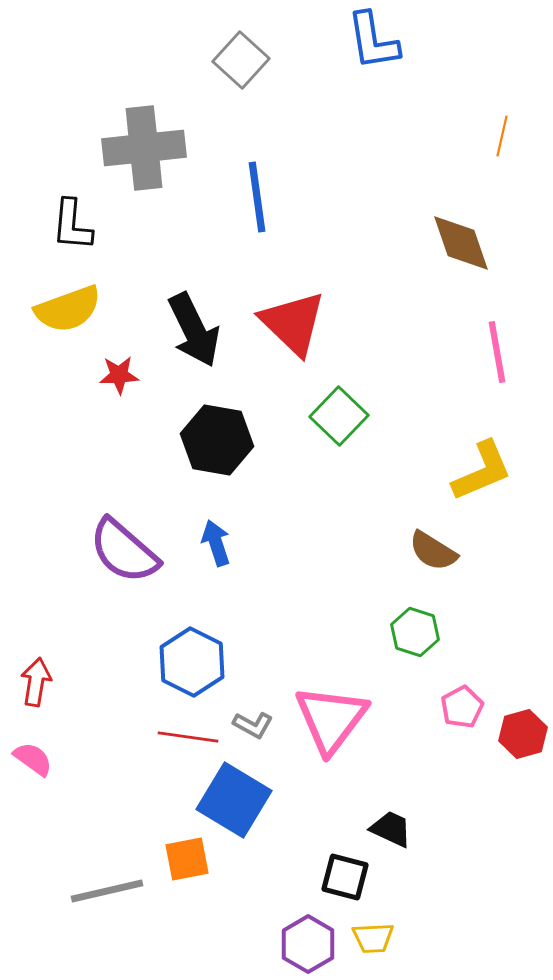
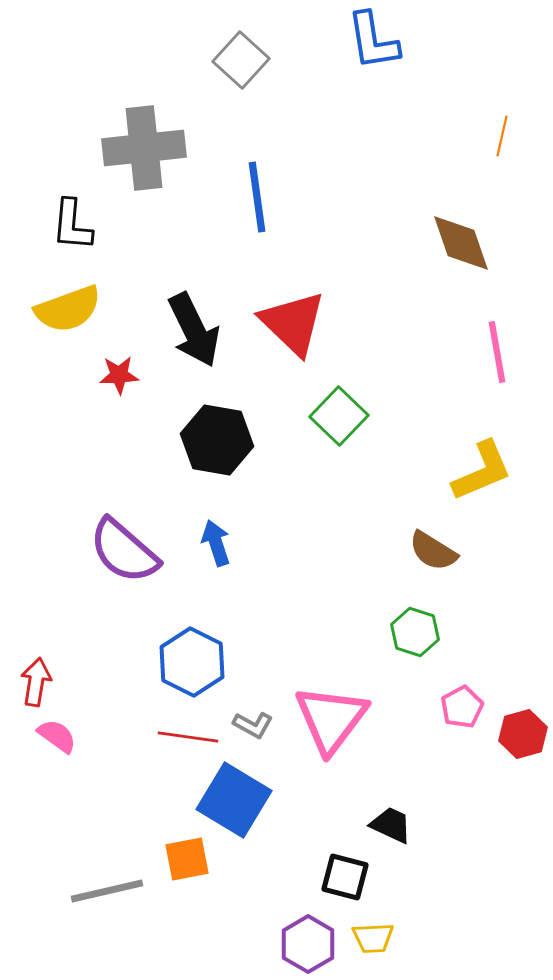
pink semicircle: moved 24 px right, 23 px up
black trapezoid: moved 4 px up
